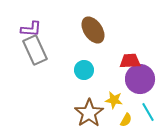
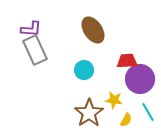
red trapezoid: moved 3 px left
